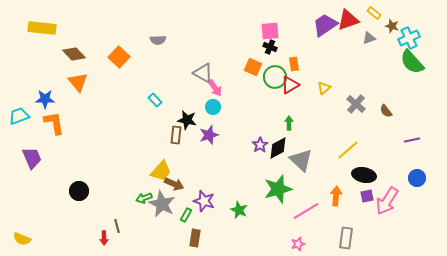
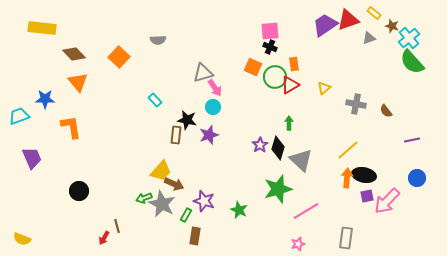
cyan cross at (409, 38): rotated 15 degrees counterclockwise
gray triangle at (203, 73): rotated 45 degrees counterclockwise
gray cross at (356, 104): rotated 30 degrees counterclockwise
orange L-shape at (54, 123): moved 17 px right, 4 px down
black diamond at (278, 148): rotated 45 degrees counterclockwise
orange arrow at (336, 196): moved 11 px right, 18 px up
pink arrow at (387, 201): rotated 12 degrees clockwise
red arrow at (104, 238): rotated 32 degrees clockwise
brown rectangle at (195, 238): moved 2 px up
